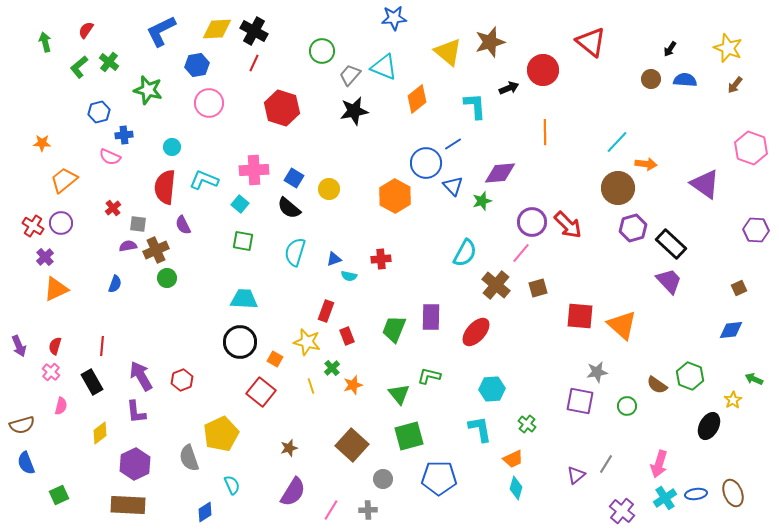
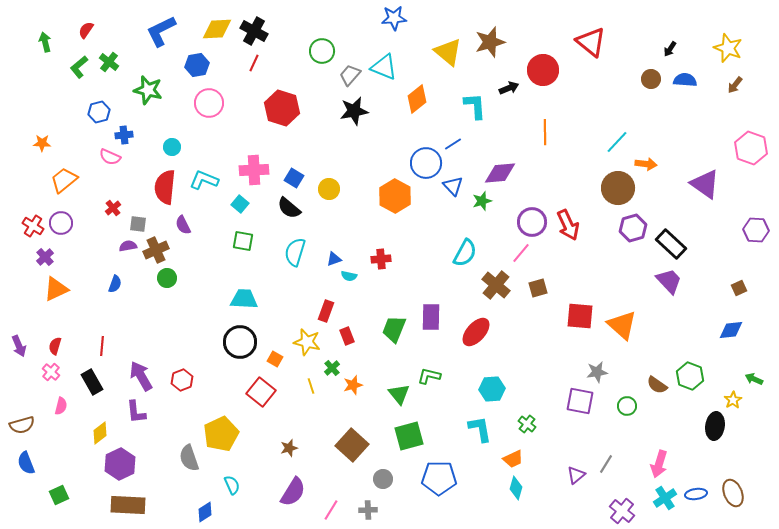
red arrow at (568, 225): rotated 20 degrees clockwise
black ellipse at (709, 426): moved 6 px right; rotated 20 degrees counterclockwise
purple hexagon at (135, 464): moved 15 px left
